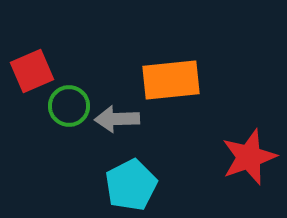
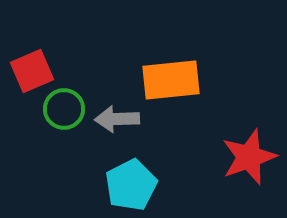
green circle: moved 5 px left, 3 px down
